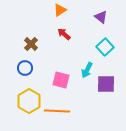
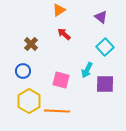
orange triangle: moved 1 px left
blue circle: moved 2 px left, 3 px down
purple square: moved 1 px left
